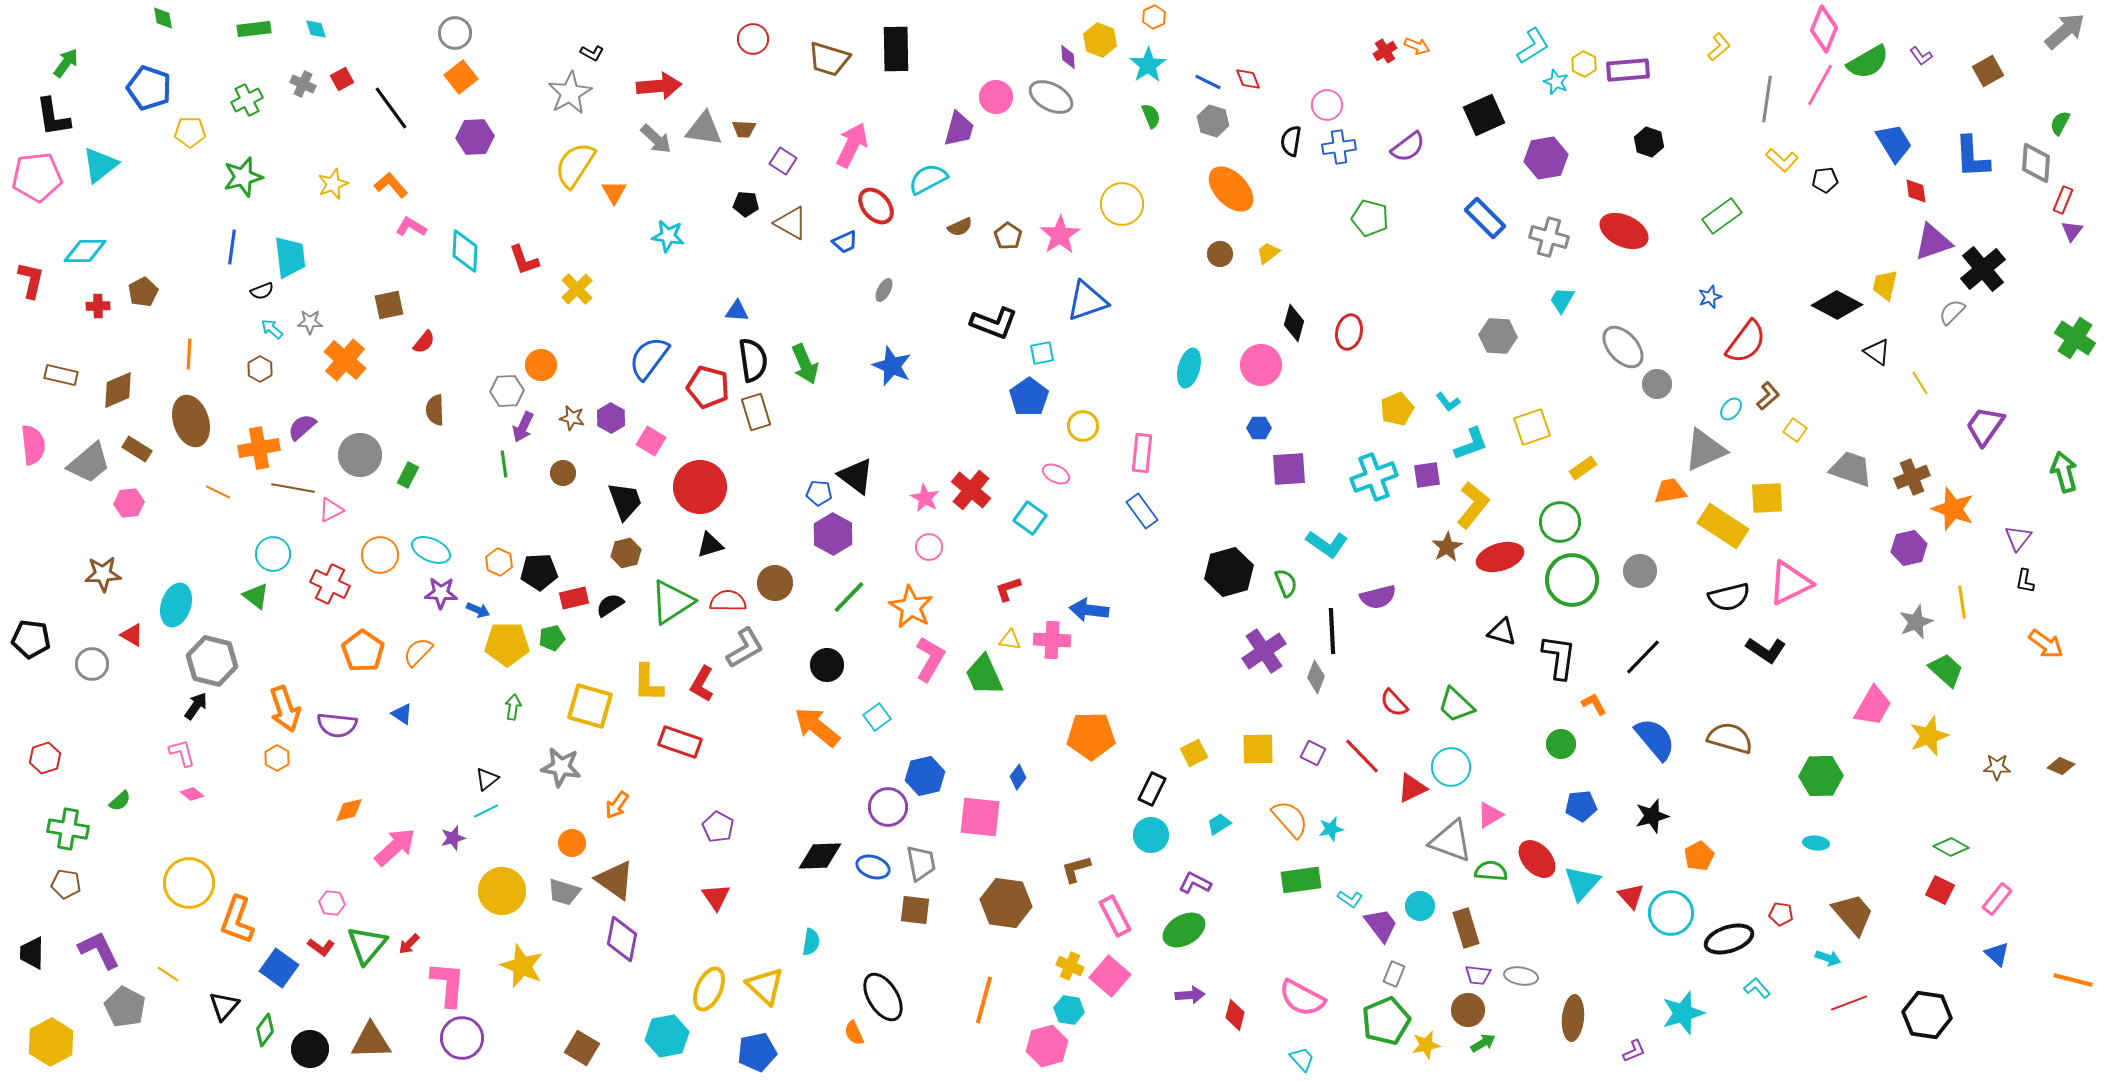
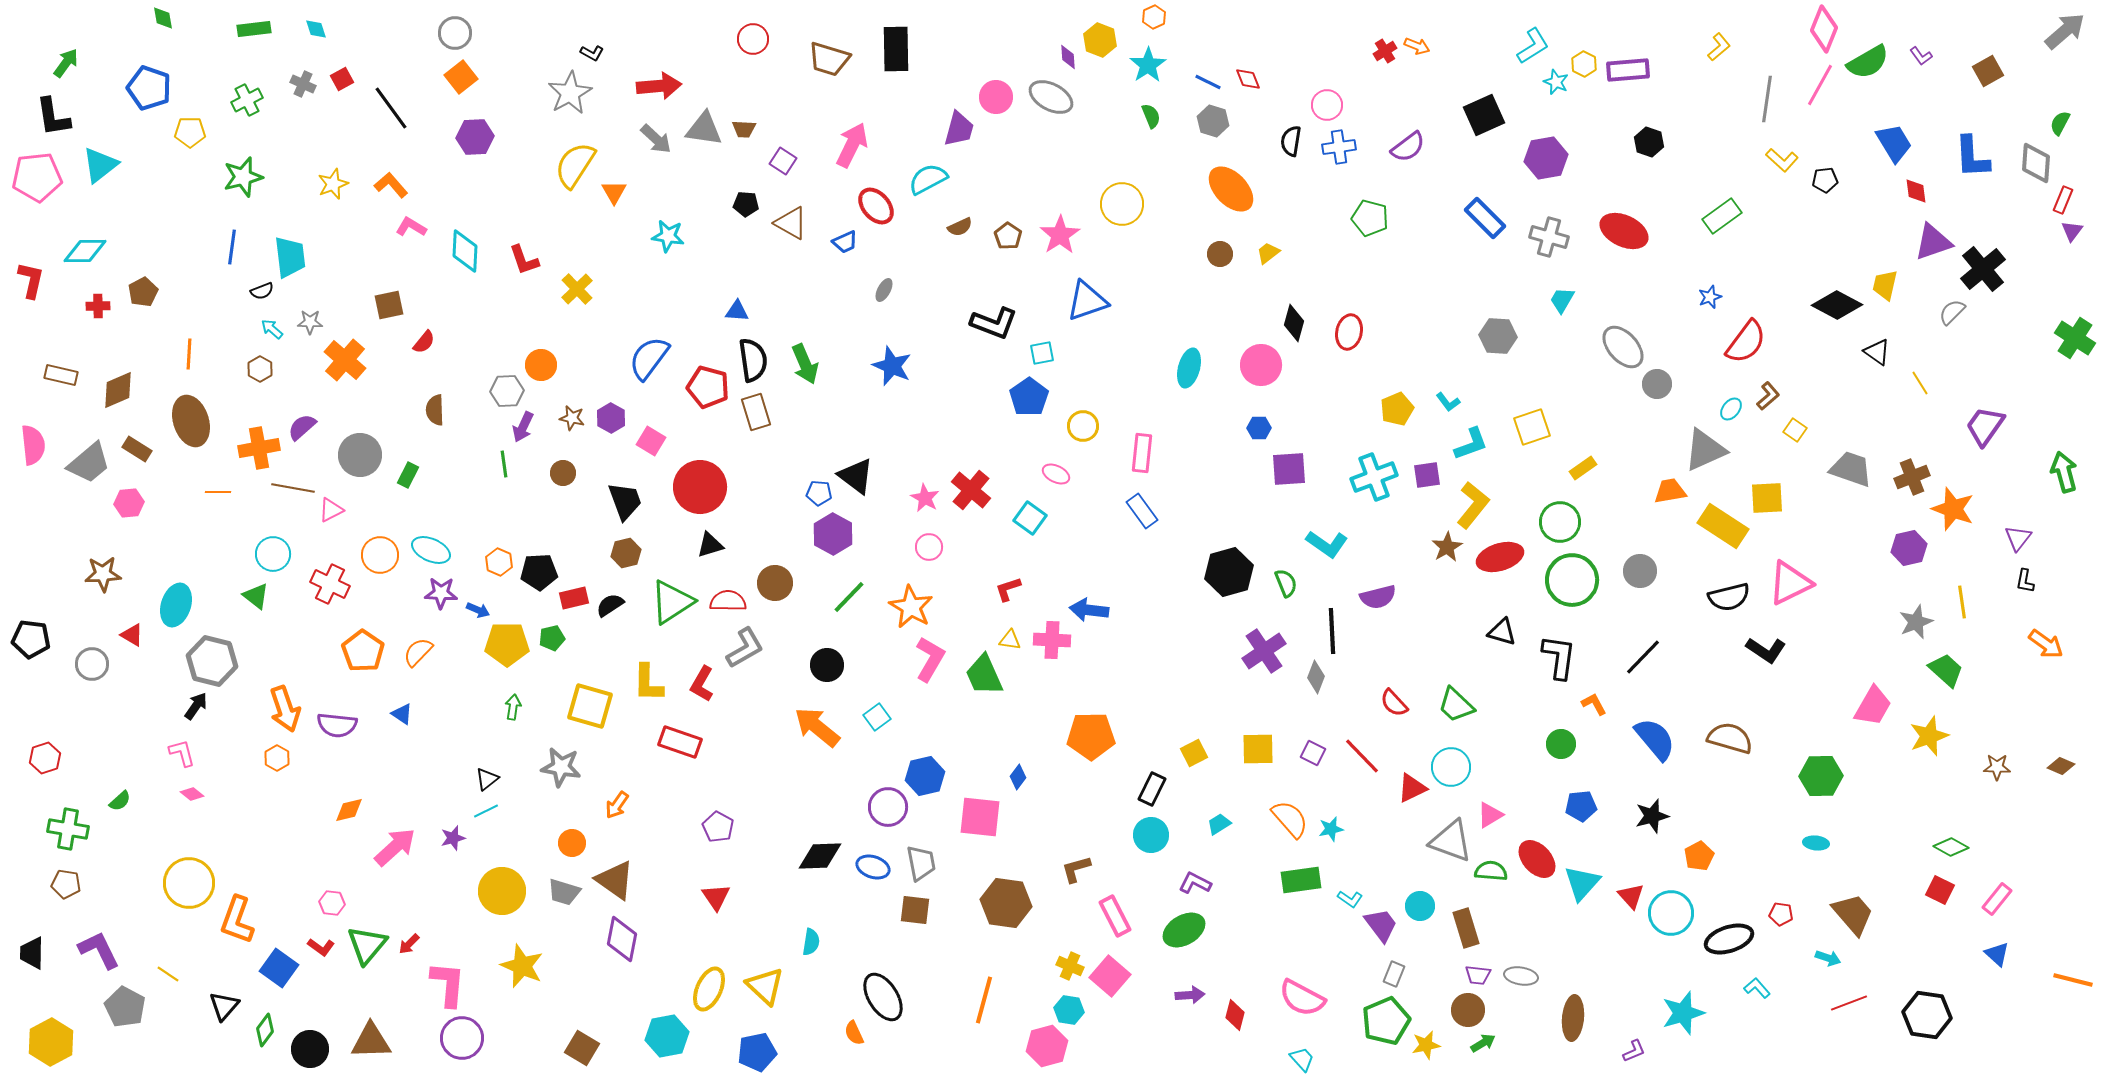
orange line at (218, 492): rotated 25 degrees counterclockwise
